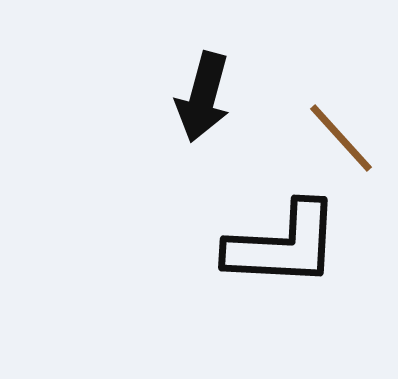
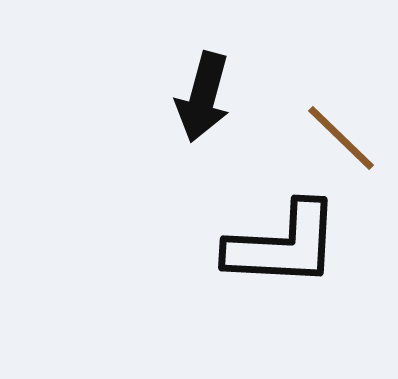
brown line: rotated 4 degrees counterclockwise
